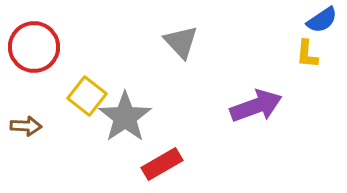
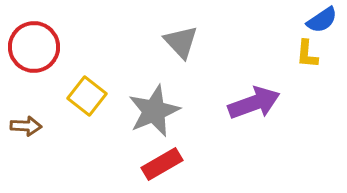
purple arrow: moved 2 px left, 3 px up
gray star: moved 29 px right, 6 px up; rotated 12 degrees clockwise
